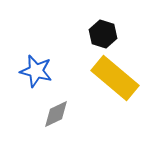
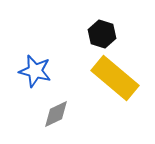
black hexagon: moved 1 px left
blue star: moved 1 px left
